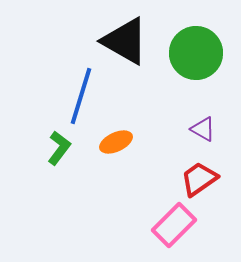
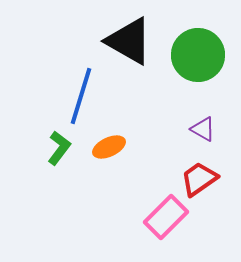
black triangle: moved 4 px right
green circle: moved 2 px right, 2 px down
orange ellipse: moved 7 px left, 5 px down
pink rectangle: moved 8 px left, 8 px up
